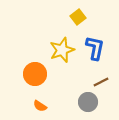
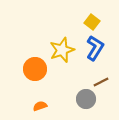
yellow square: moved 14 px right, 5 px down; rotated 14 degrees counterclockwise
blue L-shape: rotated 20 degrees clockwise
orange circle: moved 5 px up
gray circle: moved 2 px left, 3 px up
orange semicircle: rotated 128 degrees clockwise
